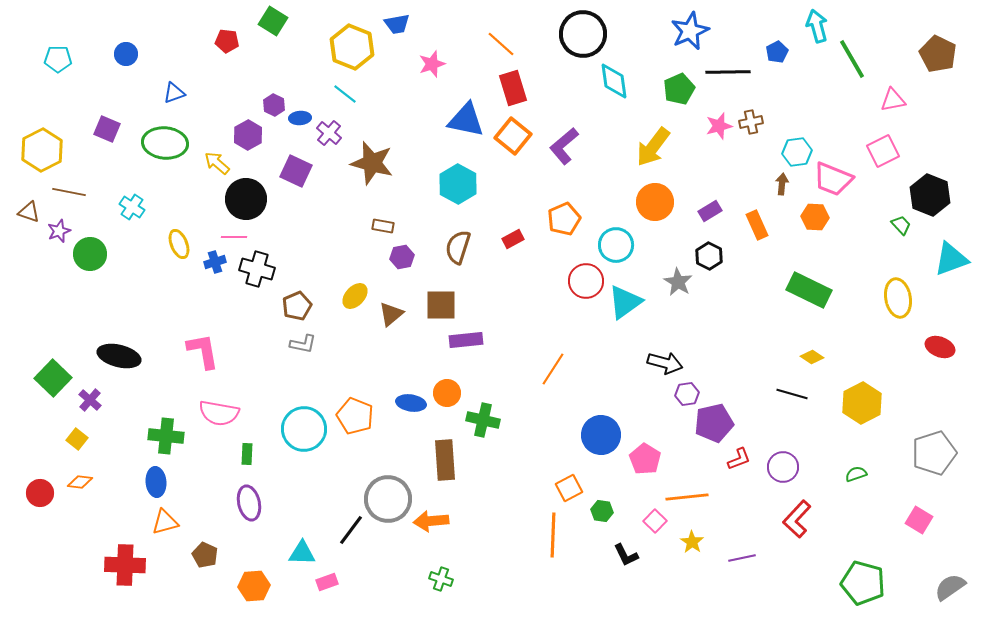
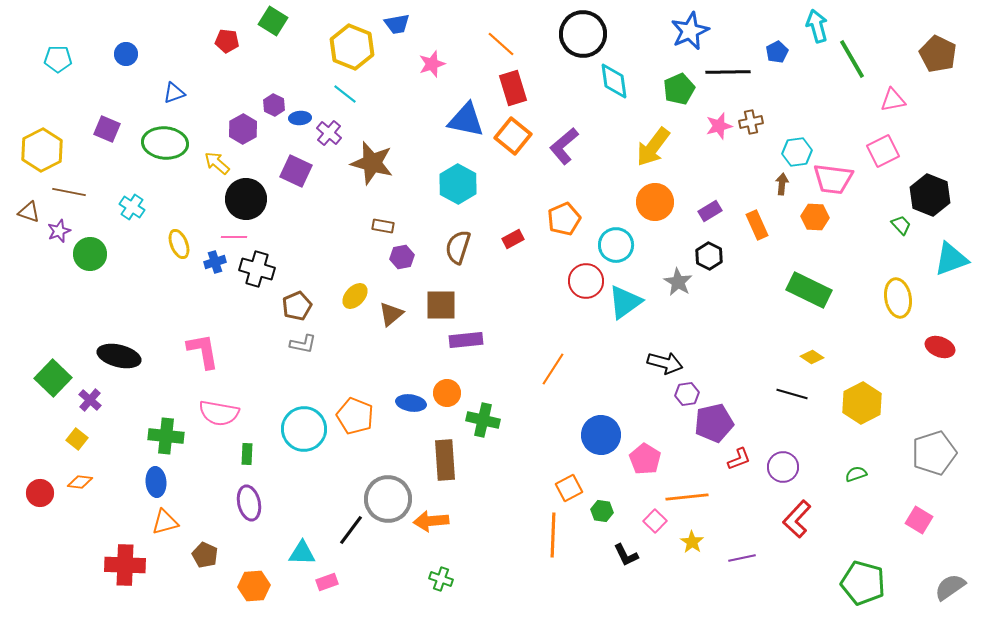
purple hexagon at (248, 135): moved 5 px left, 6 px up
pink trapezoid at (833, 179): rotated 15 degrees counterclockwise
